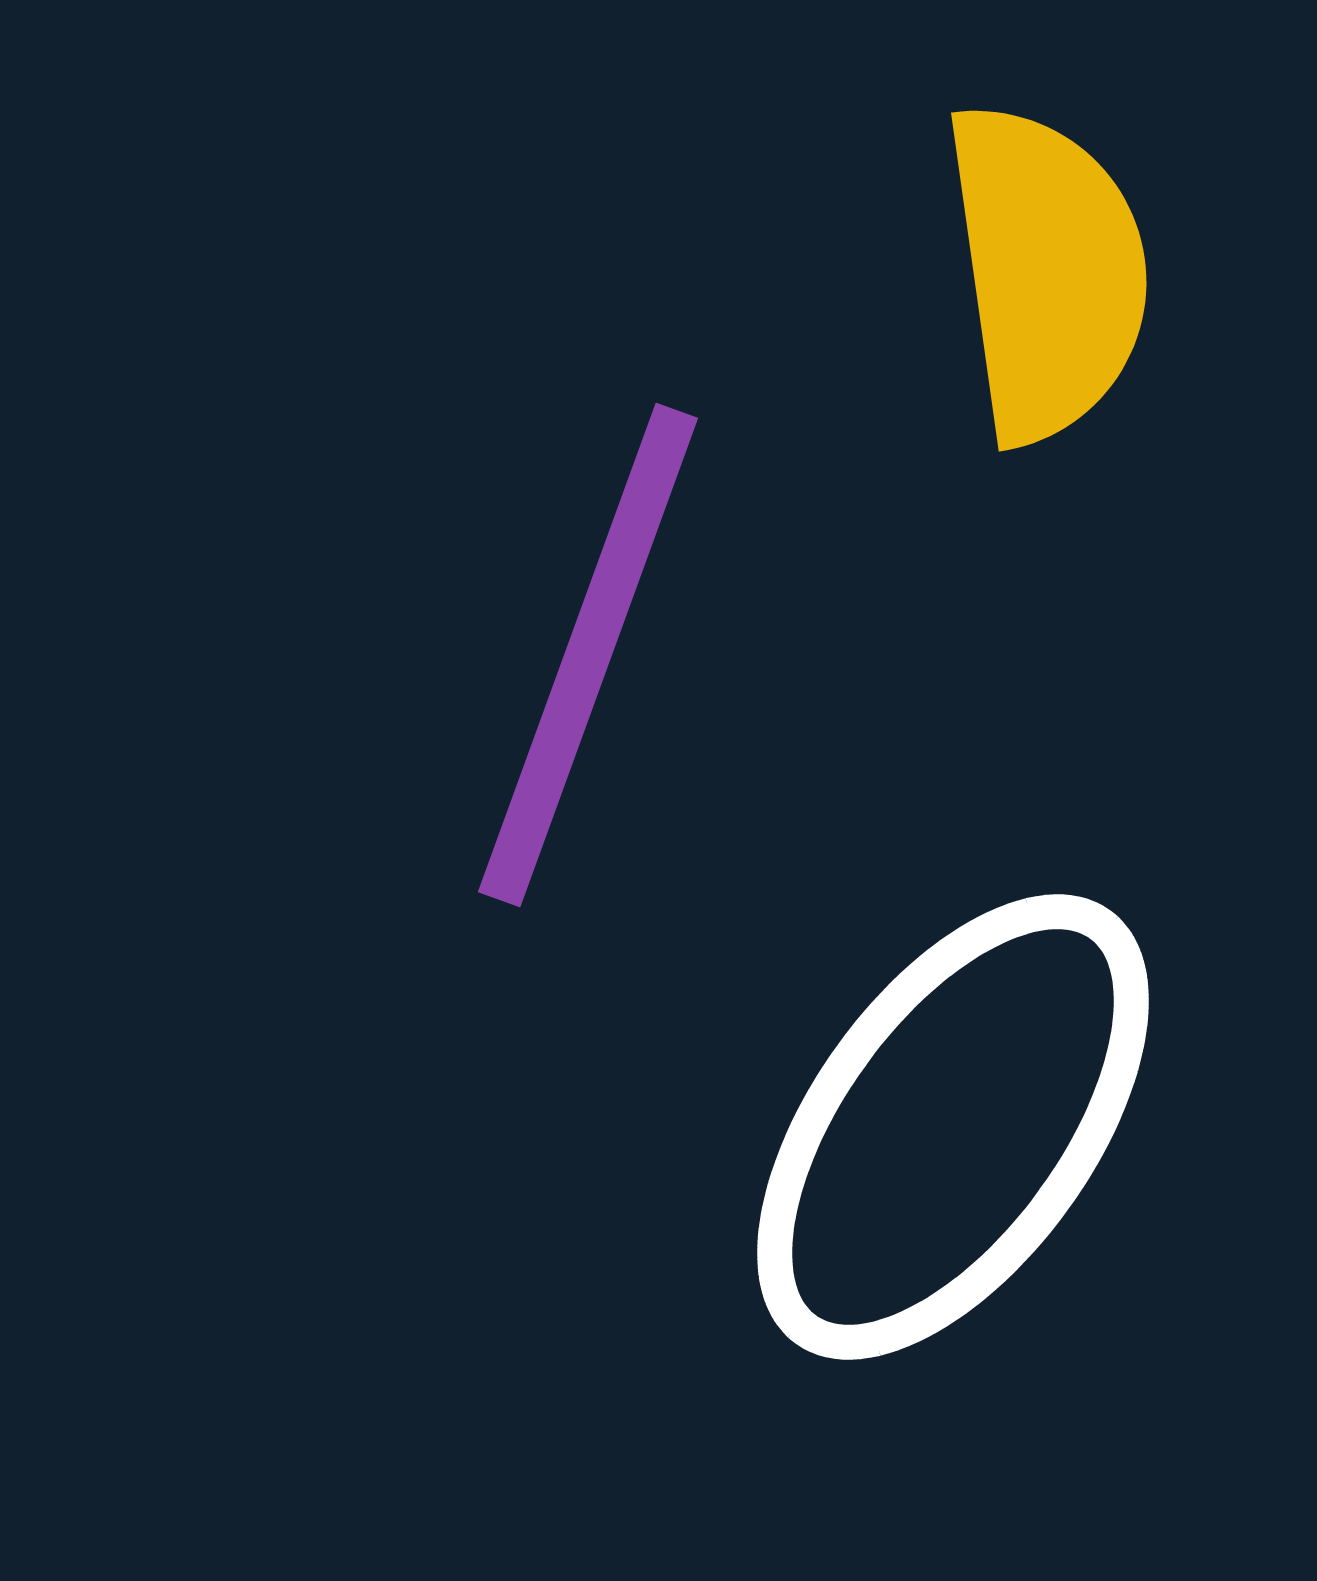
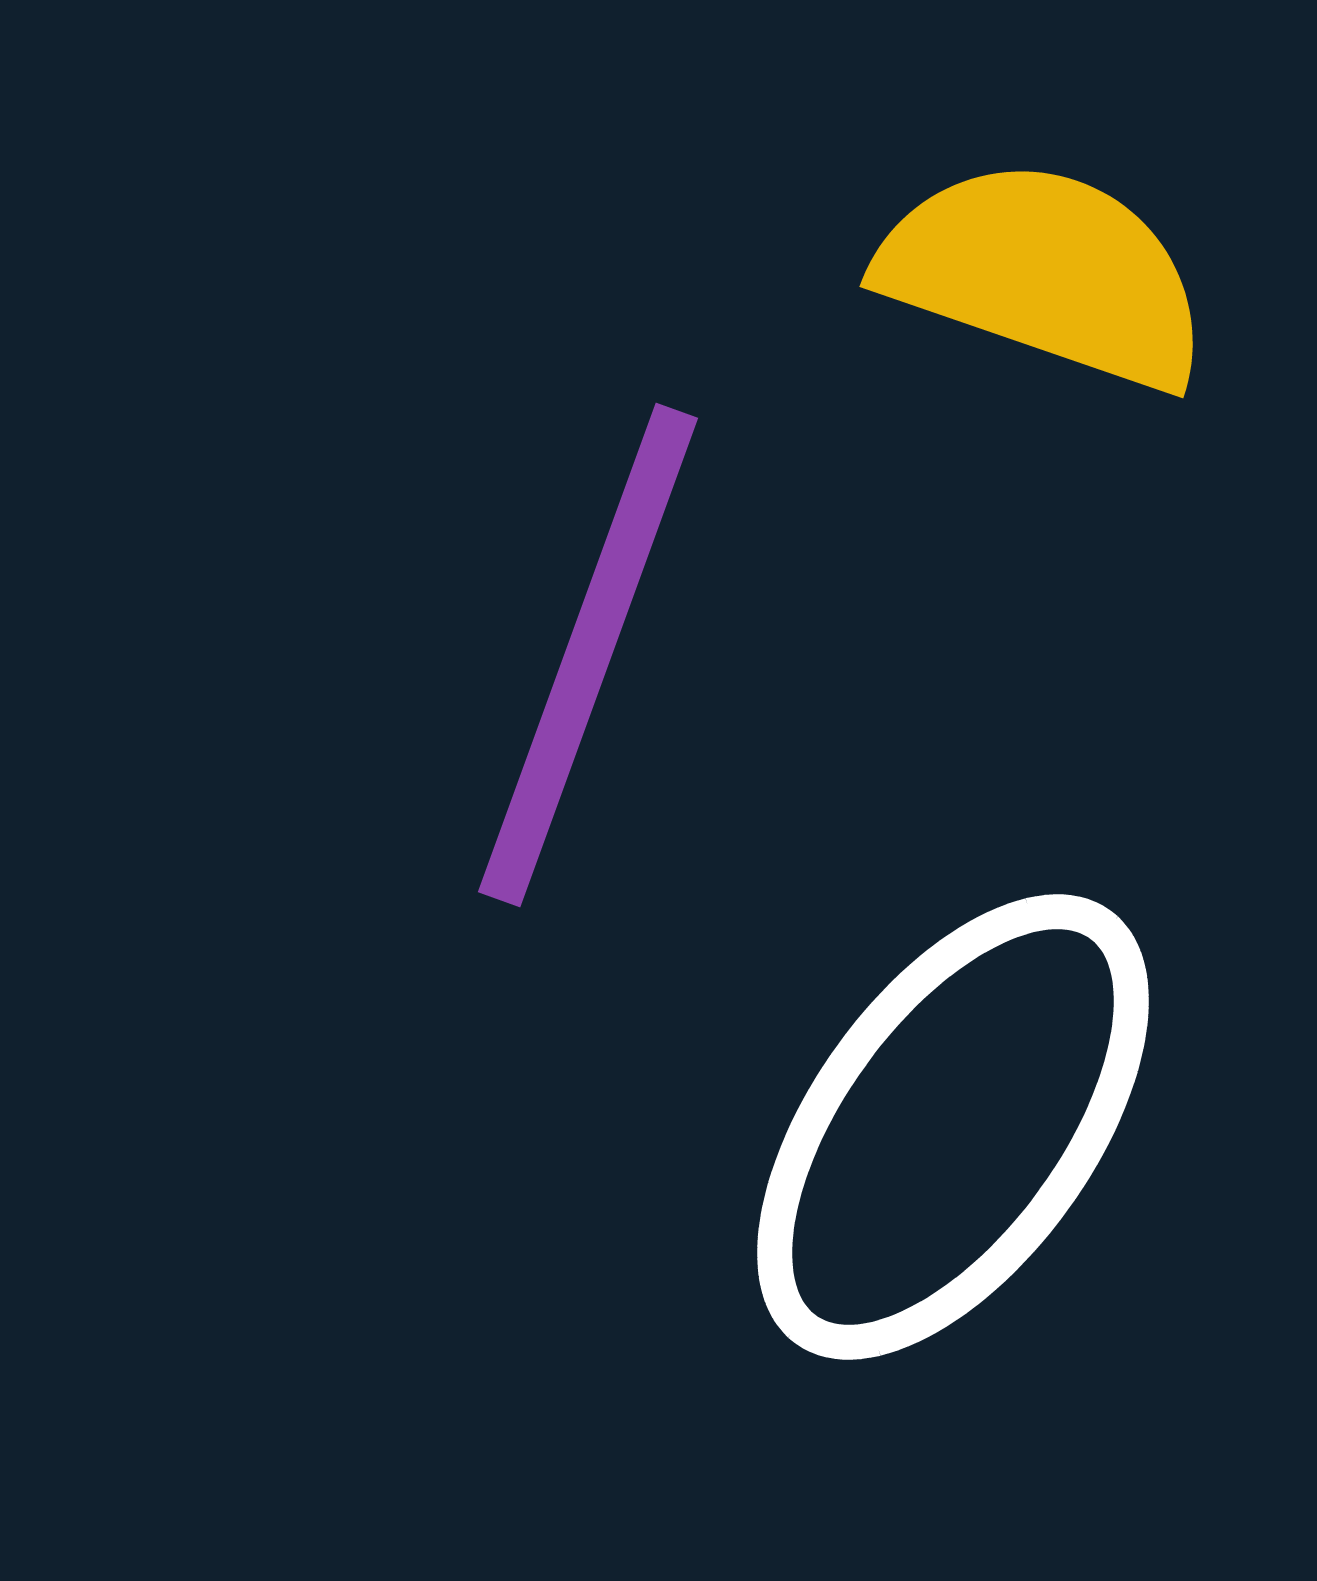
yellow semicircle: moved 2 px left, 2 px down; rotated 63 degrees counterclockwise
